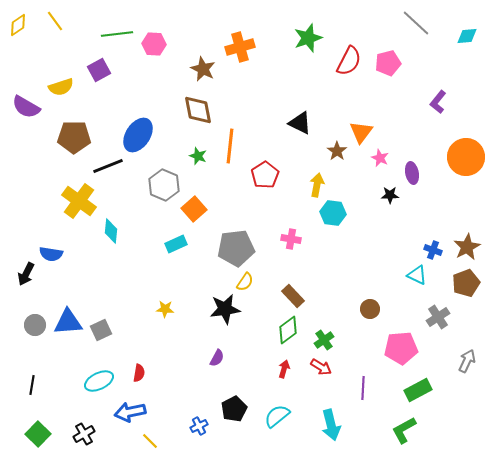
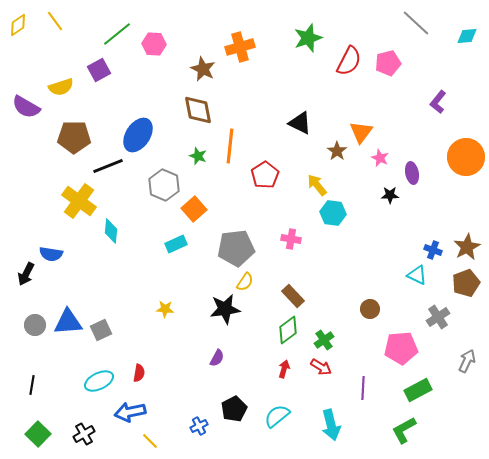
green line at (117, 34): rotated 32 degrees counterclockwise
yellow arrow at (317, 185): rotated 50 degrees counterclockwise
